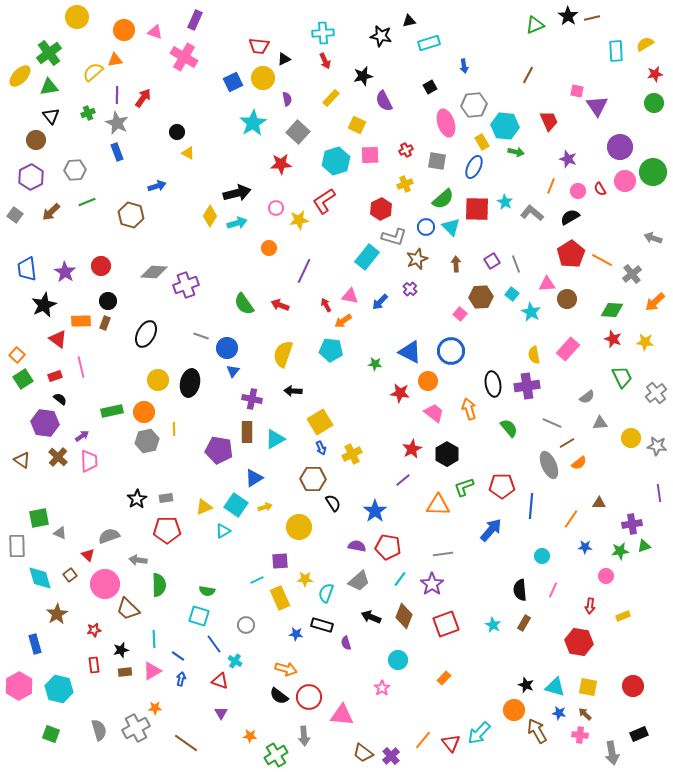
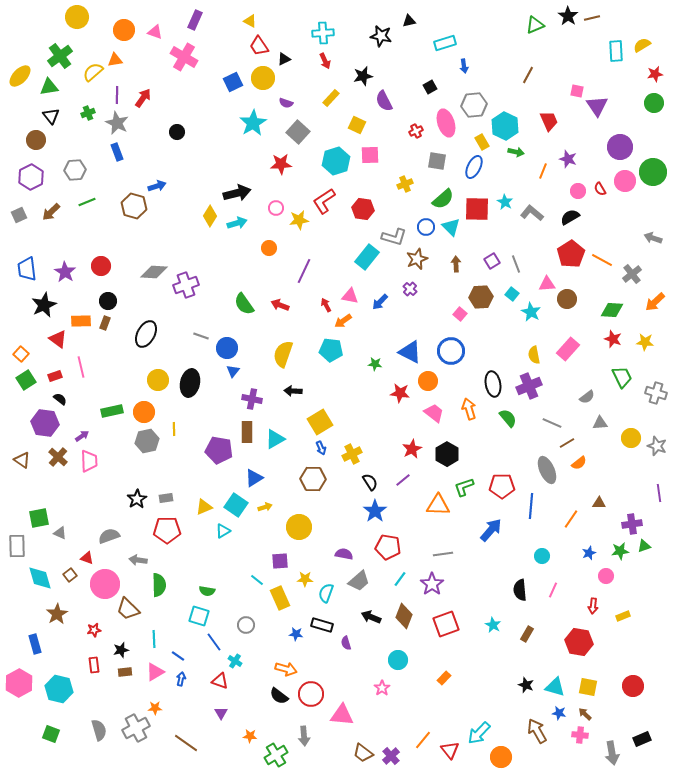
cyan rectangle at (429, 43): moved 16 px right
yellow semicircle at (645, 44): moved 3 px left, 1 px down
red trapezoid at (259, 46): rotated 50 degrees clockwise
green cross at (49, 53): moved 11 px right, 3 px down
purple semicircle at (287, 99): moved 1 px left, 4 px down; rotated 120 degrees clockwise
cyan hexagon at (505, 126): rotated 20 degrees clockwise
red cross at (406, 150): moved 10 px right, 19 px up
yellow triangle at (188, 153): moved 62 px right, 132 px up
orange line at (551, 186): moved 8 px left, 15 px up
red hexagon at (381, 209): moved 18 px left; rotated 25 degrees counterclockwise
gray square at (15, 215): moved 4 px right; rotated 28 degrees clockwise
brown hexagon at (131, 215): moved 3 px right, 9 px up
orange square at (17, 355): moved 4 px right, 1 px up
green square at (23, 379): moved 3 px right, 1 px down
purple cross at (527, 386): moved 2 px right; rotated 15 degrees counterclockwise
gray cross at (656, 393): rotated 35 degrees counterclockwise
green semicircle at (509, 428): moved 1 px left, 10 px up
gray star at (657, 446): rotated 12 degrees clockwise
gray ellipse at (549, 465): moved 2 px left, 5 px down
black semicircle at (333, 503): moved 37 px right, 21 px up
purple semicircle at (357, 546): moved 13 px left, 8 px down
blue star at (585, 547): moved 4 px right, 6 px down; rotated 24 degrees counterclockwise
red triangle at (88, 555): moved 1 px left, 3 px down; rotated 24 degrees counterclockwise
cyan line at (257, 580): rotated 64 degrees clockwise
red arrow at (590, 606): moved 3 px right
brown rectangle at (524, 623): moved 3 px right, 11 px down
blue line at (214, 644): moved 2 px up
pink triangle at (152, 671): moved 3 px right, 1 px down
pink hexagon at (19, 686): moved 3 px up
red circle at (309, 697): moved 2 px right, 3 px up
orange circle at (514, 710): moved 13 px left, 47 px down
black rectangle at (639, 734): moved 3 px right, 5 px down
red triangle at (451, 743): moved 1 px left, 7 px down
